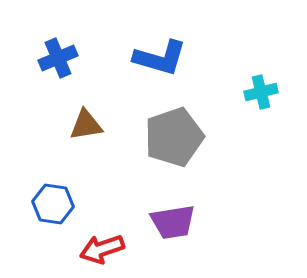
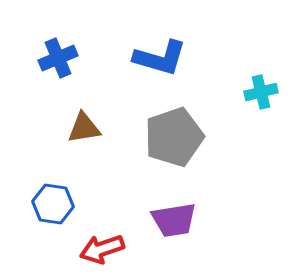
brown triangle: moved 2 px left, 3 px down
purple trapezoid: moved 1 px right, 2 px up
